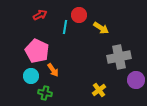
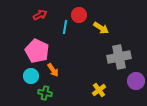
purple circle: moved 1 px down
